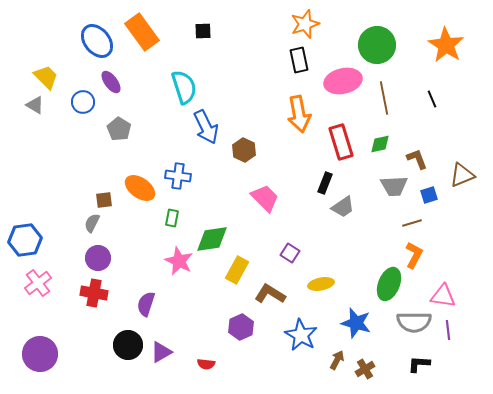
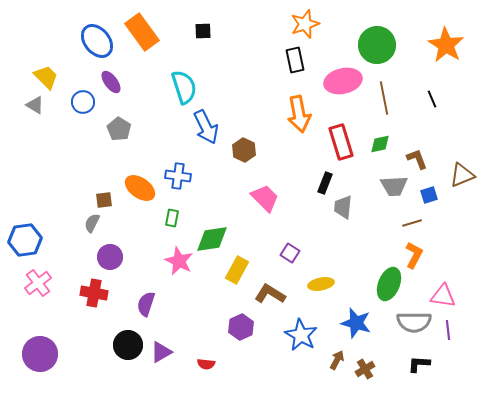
black rectangle at (299, 60): moved 4 px left
gray trapezoid at (343, 207): rotated 130 degrees clockwise
purple circle at (98, 258): moved 12 px right, 1 px up
